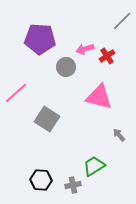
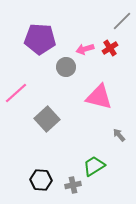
red cross: moved 3 px right, 8 px up
gray square: rotated 15 degrees clockwise
